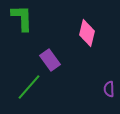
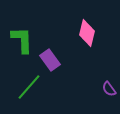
green L-shape: moved 22 px down
purple semicircle: rotated 35 degrees counterclockwise
